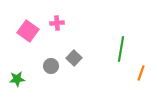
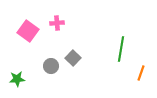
gray square: moved 1 px left
